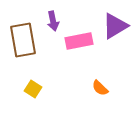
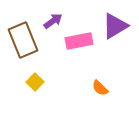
purple arrow: rotated 114 degrees counterclockwise
brown rectangle: rotated 12 degrees counterclockwise
yellow square: moved 2 px right, 7 px up; rotated 12 degrees clockwise
